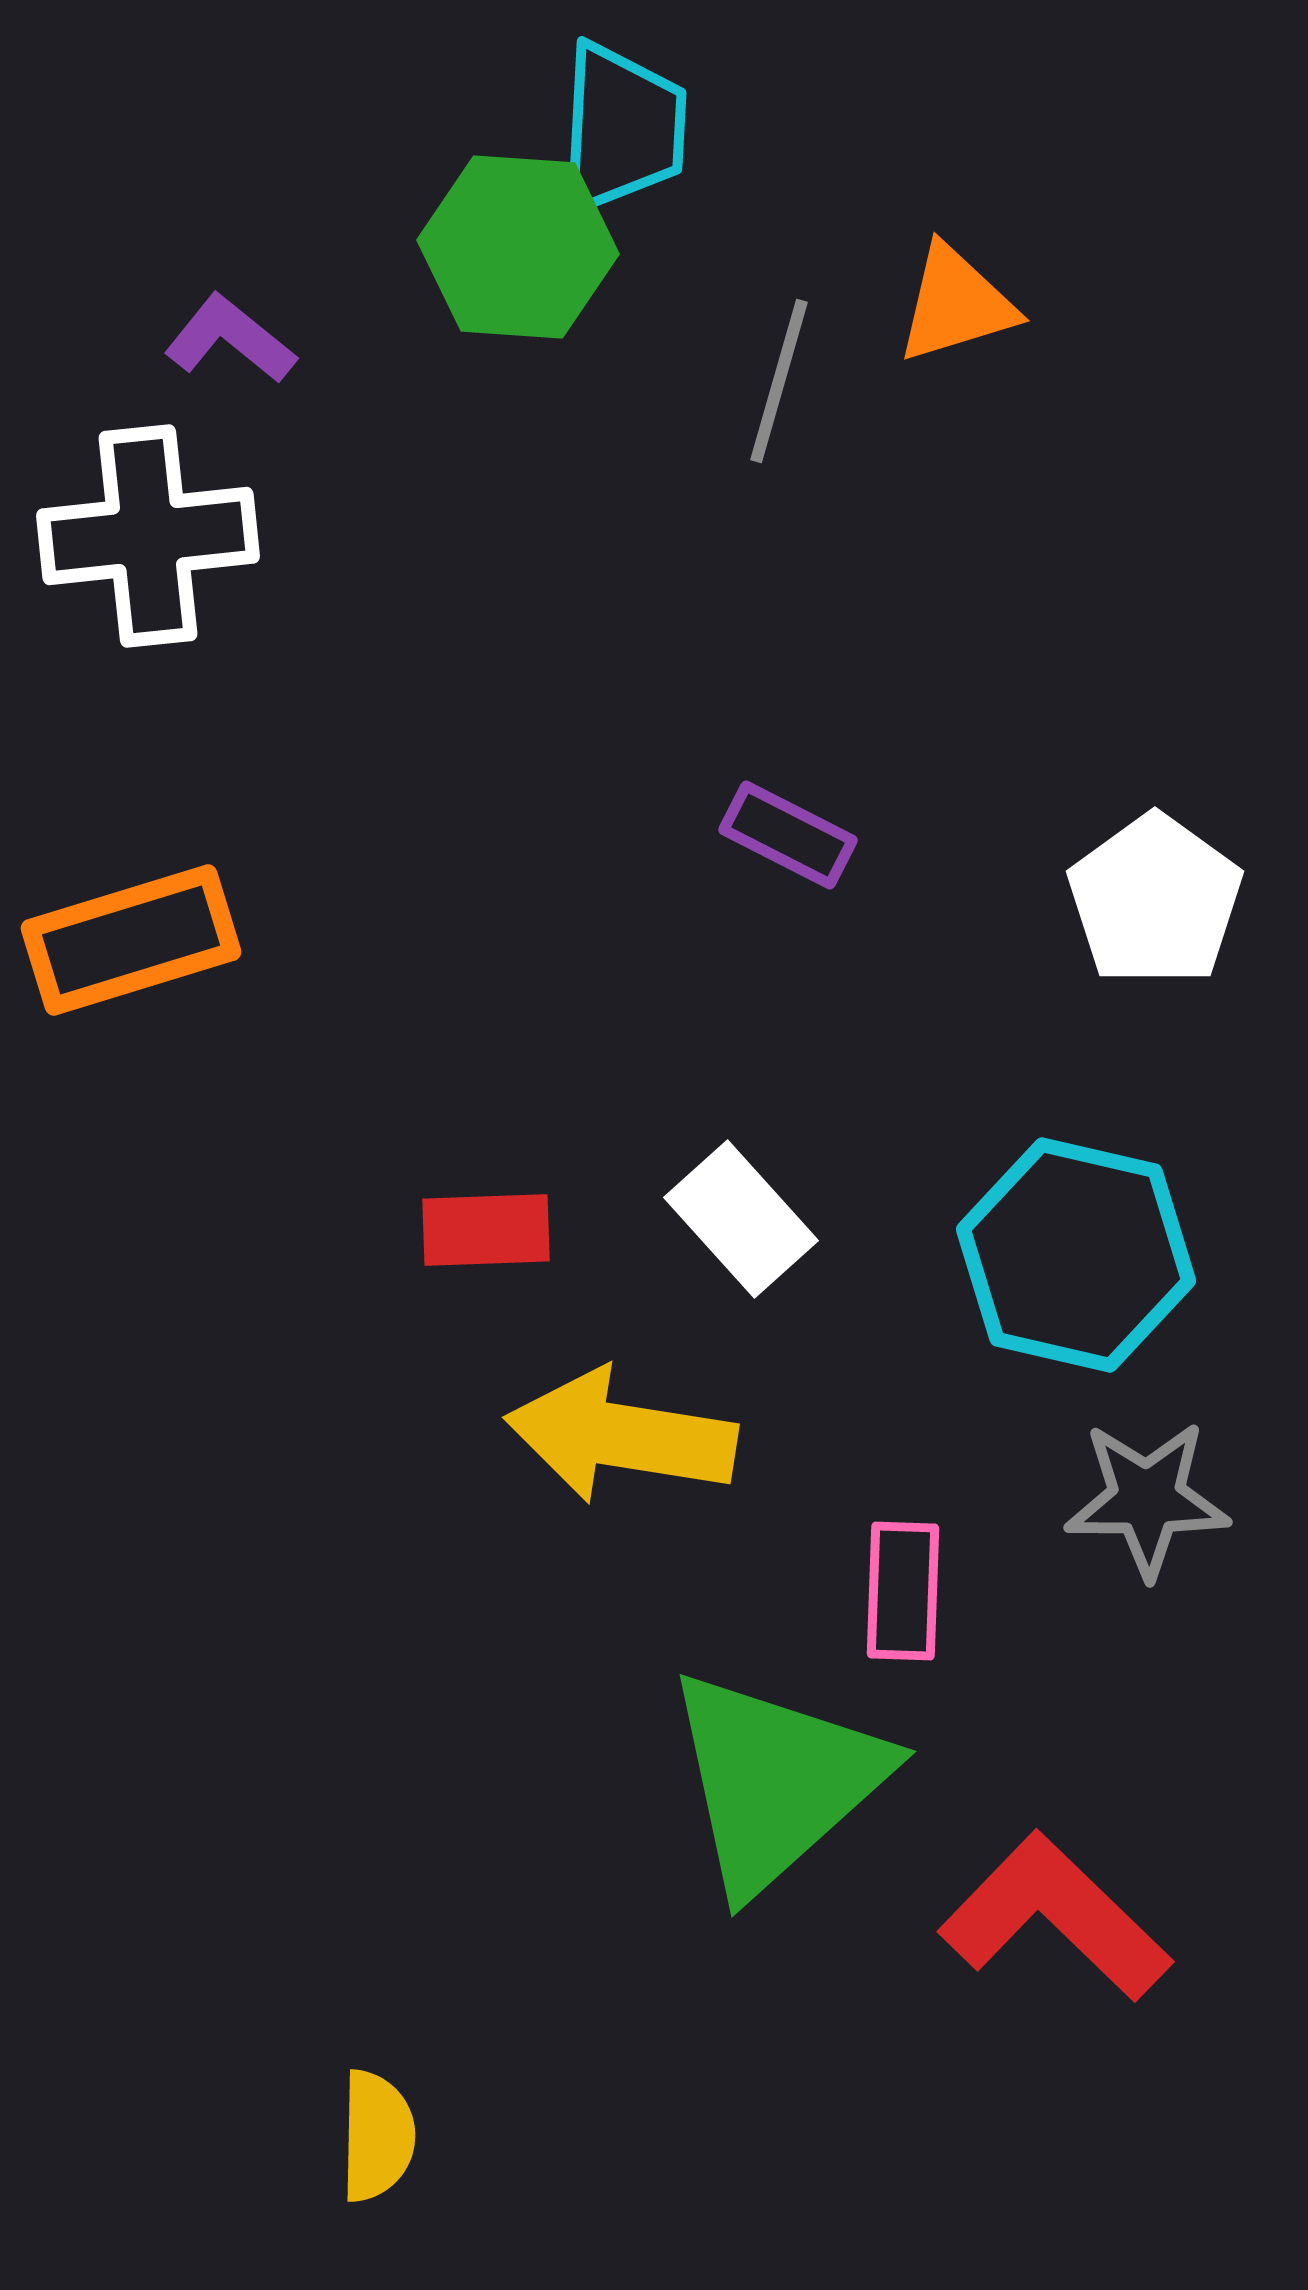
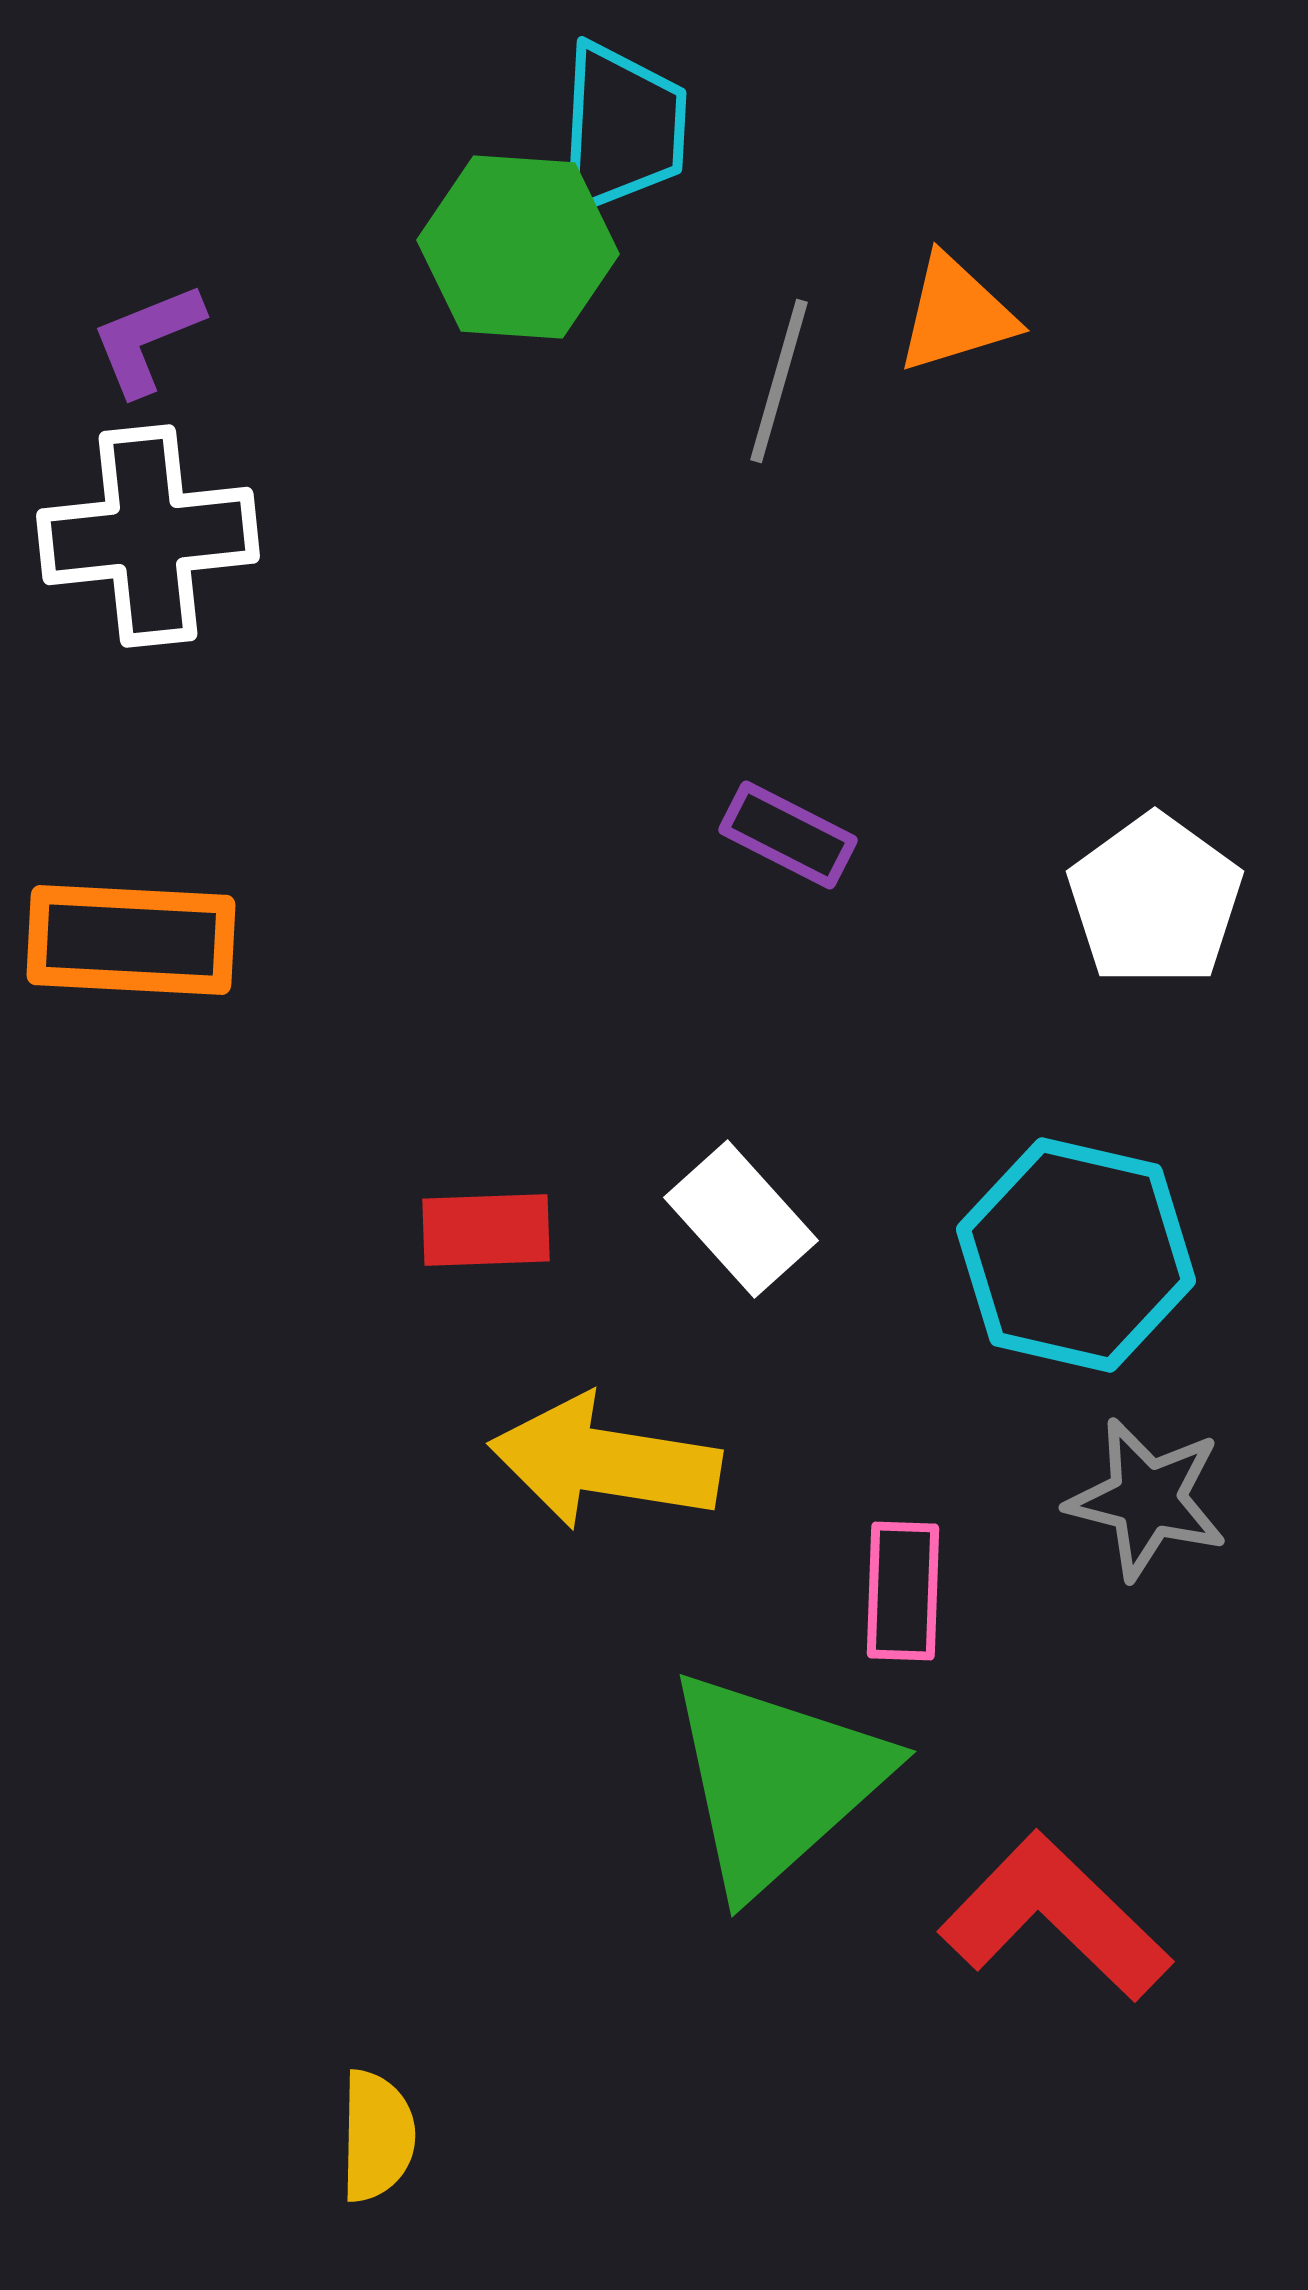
orange triangle: moved 10 px down
purple L-shape: moved 83 px left; rotated 61 degrees counterclockwise
orange rectangle: rotated 20 degrees clockwise
yellow arrow: moved 16 px left, 26 px down
gray star: rotated 14 degrees clockwise
